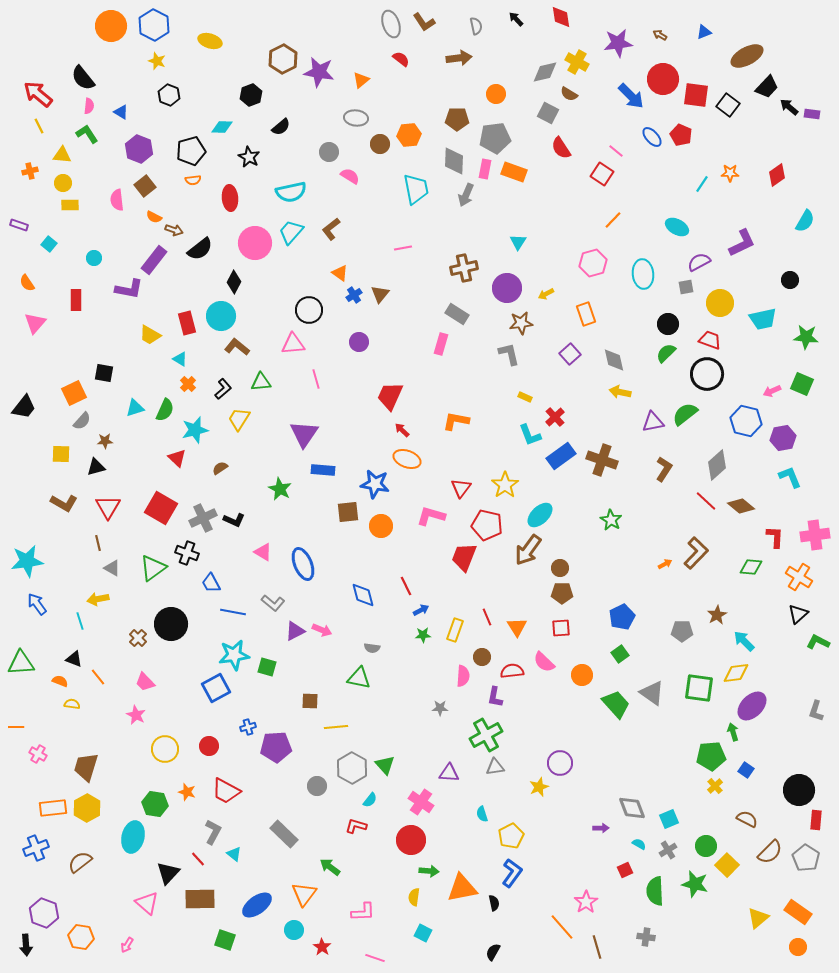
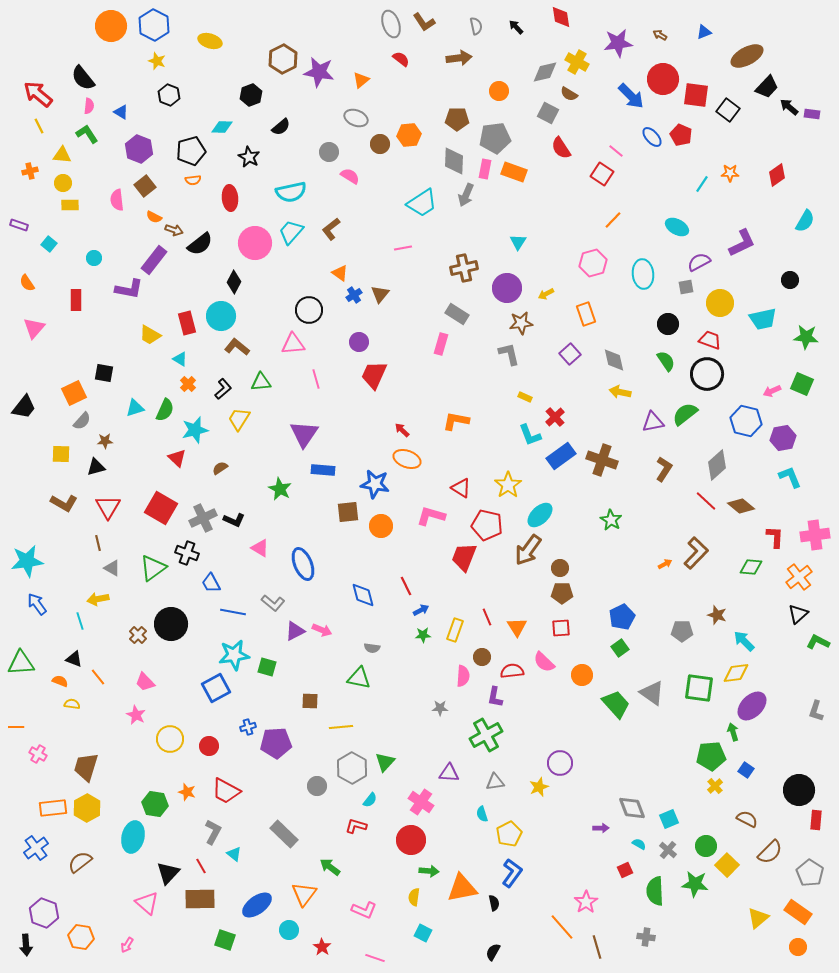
black arrow at (516, 19): moved 8 px down
orange circle at (496, 94): moved 3 px right, 3 px up
black square at (728, 105): moved 5 px down
gray ellipse at (356, 118): rotated 15 degrees clockwise
cyan trapezoid at (416, 189): moved 6 px right, 14 px down; rotated 68 degrees clockwise
black semicircle at (200, 249): moved 5 px up
pink triangle at (35, 323): moved 1 px left, 5 px down
green semicircle at (666, 353): moved 8 px down; rotated 100 degrees clockwise
red trapezoid at (390, 396): moved 16 px left, 21 px up
yellow star at (505, 485): moved 3 px right
red triangle at (461, 488): rotated 35 degrees counterclockwise
pink triangle at (263, 552): moved 3 px left, 4 px up
orange cross at (799, 577): rotated 20 degrees clockwise
brown star at (717, 615): rotated 24 degrees counterclockwise
brown cross at (138, 638): moved 3 px up
green square at (620, 654): moved 6 px up
yellow line at (336, 727): moved 5 px right
purple pentagon at (276, 747): moved 4 px up
yellow circle at (165, 749): moved 5 px right, 10 px up
green triangle at (385, 765): moved 3 px up; rotated 25 degrees clockwise
gray triangle at (495, 767): moved 15 px down
yellow pentagon at (511, 836): moved 2 px left, 2 px up
blue cross at (36, 848): rotated 15 degrees counterclockwise
gray cross at (668, 850): rotated 18 degrees counterclockwise
gray pentagon at (806, 858): moved 4 px right, 15 px down
red line at (198, 859): moved 3 px right, 7 px down; rotated 14 degrees clockwise
green star at (695, 884): rotated 8 degrees counterclockwise
pink L-shape at (363, 912): moved 1 px right, 2 px up; rotated 25 degrees clockwise
cyan circle at (294, 930): moved 5 px left
